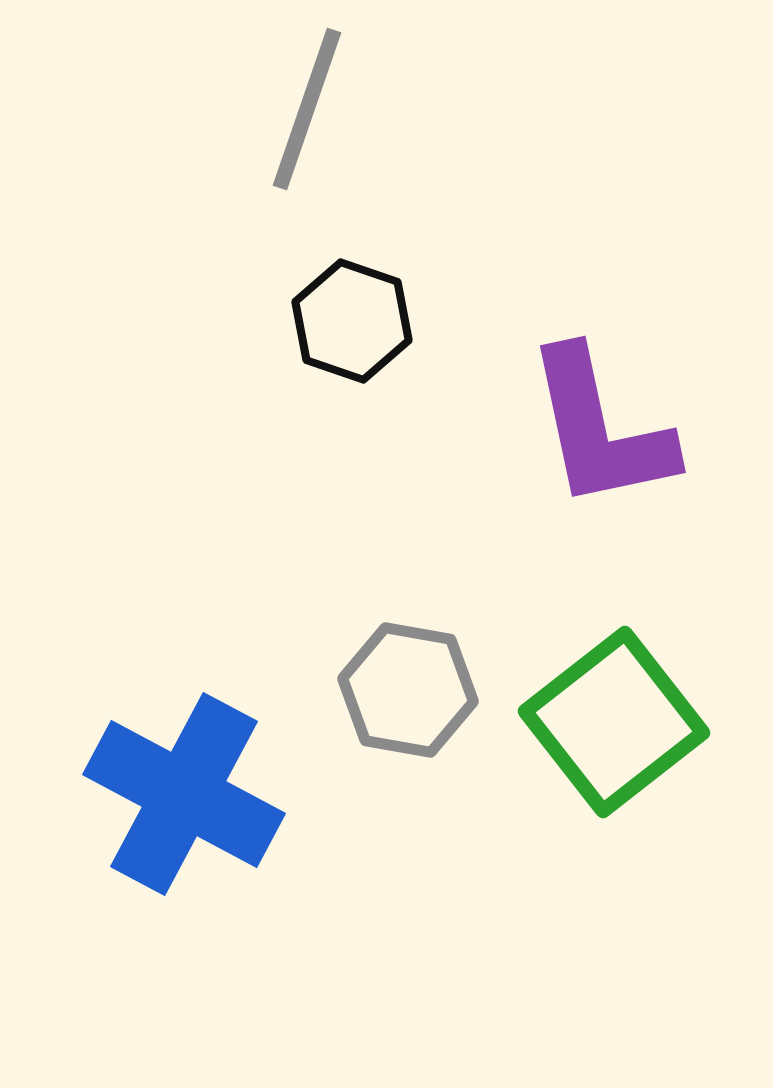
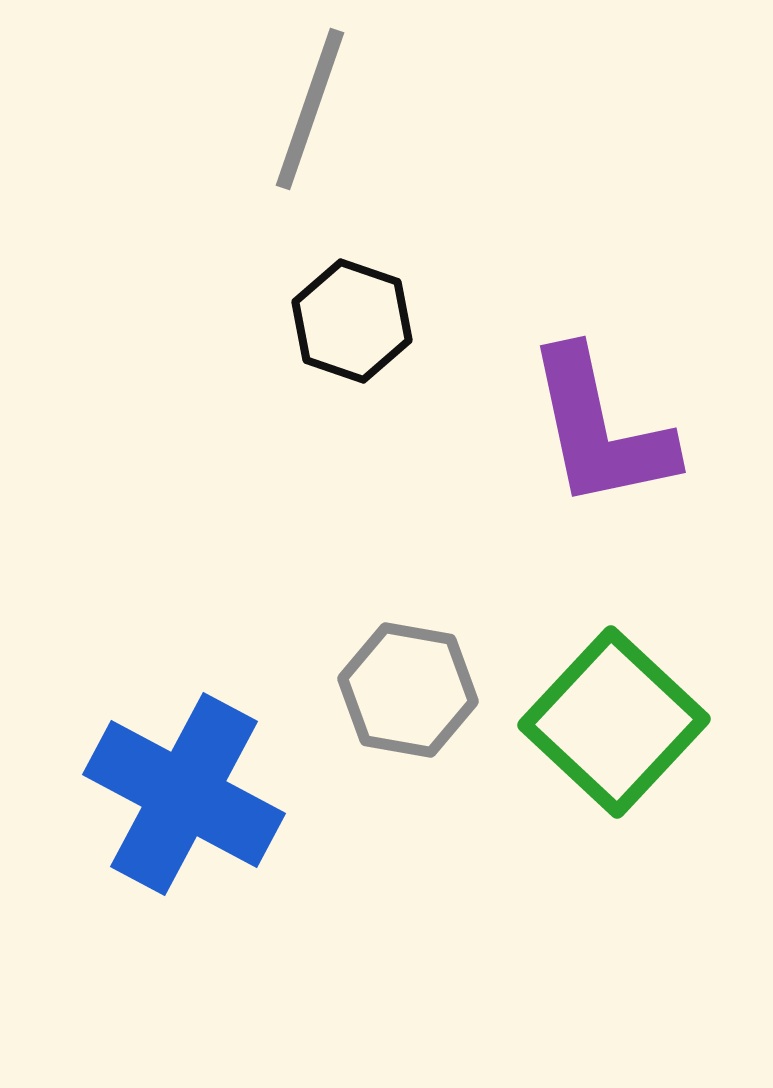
gray line: moved 3 px right
green square: rotated 9 degrees counterclockwise
